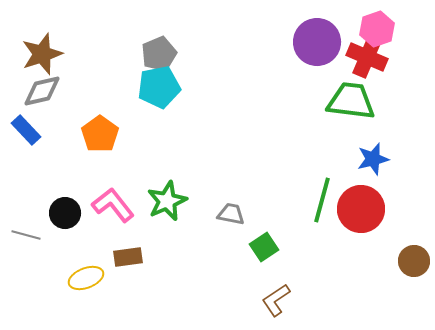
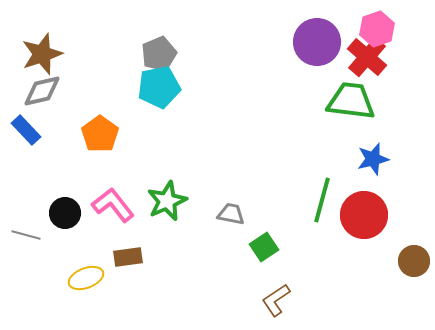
red cross: rotated 18 degrees clockwise
red circle: moved 3 px right, 6 px down
